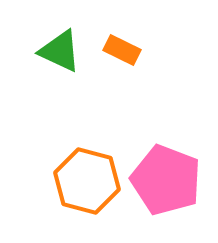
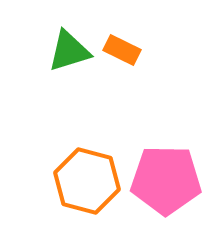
green triangle: moved 9 px right; rotated 42 degrees counterclockwise
pink pentagon: rotated 20 degrees counterclockwise
